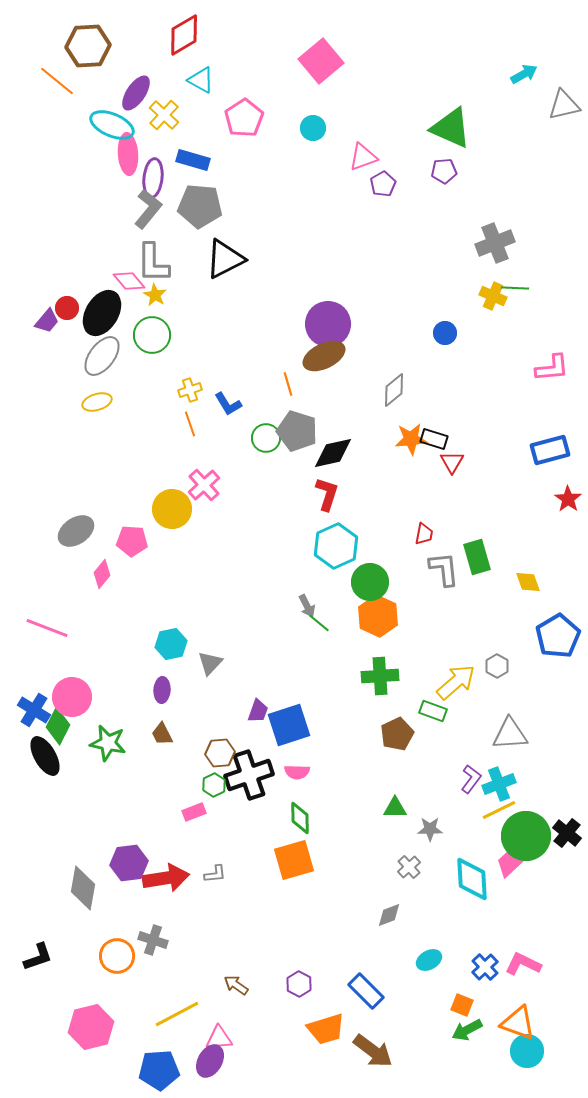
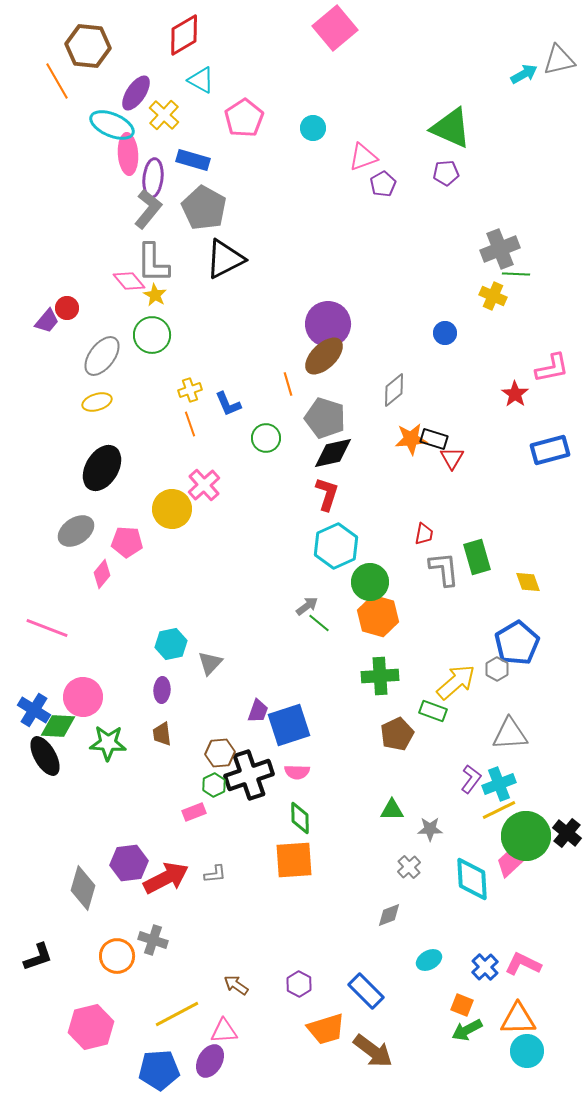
brown hexagon at (88, 46): rotated 9 degrees clockwise
pink square at (321, 61): moved 14 px right, 33 px up
orange line at (57, 81): rotated 21 degrees clockwise
gray triangle at (564, 105): moved 5 px left, 45 px up
purple pentagon at (444, 171): moved 2 px right, 2 px down
gray pentagon at (200, 206): moved 4 px right, 2 px down; rotated 24 degrees clockwise
gray cross at (495, 243): moved 5 px right, 6 px down
green line at (515, 288): moved 1 px right, 14 px up
black ellipse at (102, 313): moved 155 px down
brown ellipse at (324, 356): rotated 18 degrees counterclockwise
pink L-shape at (552, 368): rotated 6 degrees counterclockwise
blue L-shape at (228, 404): rotated 8 degrees clockwise
gray pentagon at (297, 431): moved 28 px right, 13 px up
red triangle at (452, 462): moved 4 px up
red star at (568, 499): moved 53 px left, 105 px up
pink pentagon at (132, 541): moved 5 px left, 1 px down
gray arrow at (307, 606): rotated 100 degrees counterclockwise
orange hexagon at (378, 616): rotated 9 degrees counterclockwise
blue pentagon at (558, 636): moved 41 px left, 7 px down
gray hexagon at (497, 666): moved 3 px down
pink circle at (72, 697): moved 11 px right
green diamond at (58, 726): rotated 66 degrees clockwise
brown trapezoid at (162, 734): rotated 20 degrees clockwise
green star at (108, 743): rotated 9 degrees counterclockwise
green triangle at (395, 808): moved 3 px left, 2 px down
orange square at (294, 860): rotated 12 degrees clockwise
red arrow at (166, 878): rotated 18 degrees counterclockwise
gray diamond at (83, 888): rotated 6 degrees clockwise
orange triangle at (518, 1023): moved 4 px up; rotated 21 degrees counterclockwise
pink triangle at (219, 1038): moved 5 px right, 7 px up
